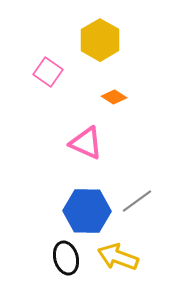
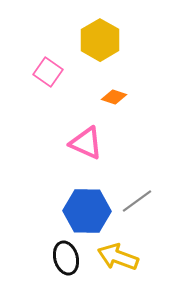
orange diamond: rotated 15 degrees counterclockwise
